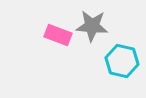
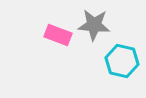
gray star: moved 2 px right, 1 px up
